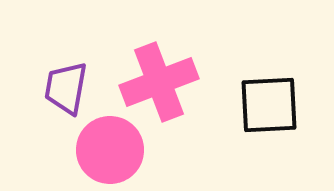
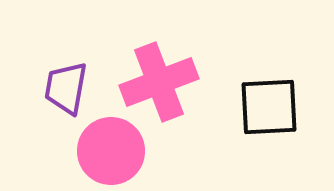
black square: moved 2 px down
pink circle: moved 1 px right, 1 px down
